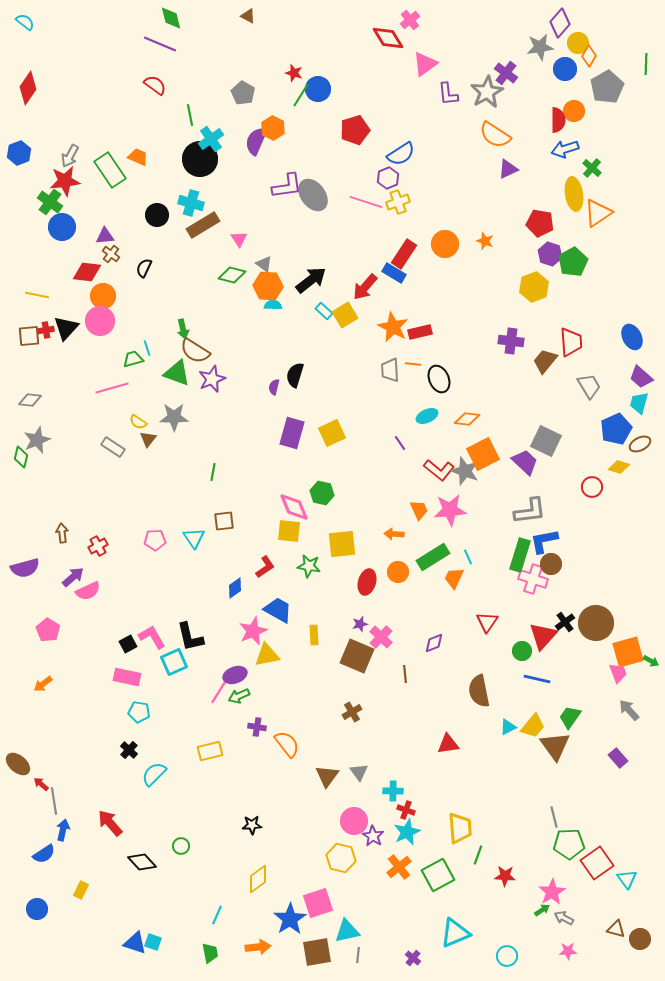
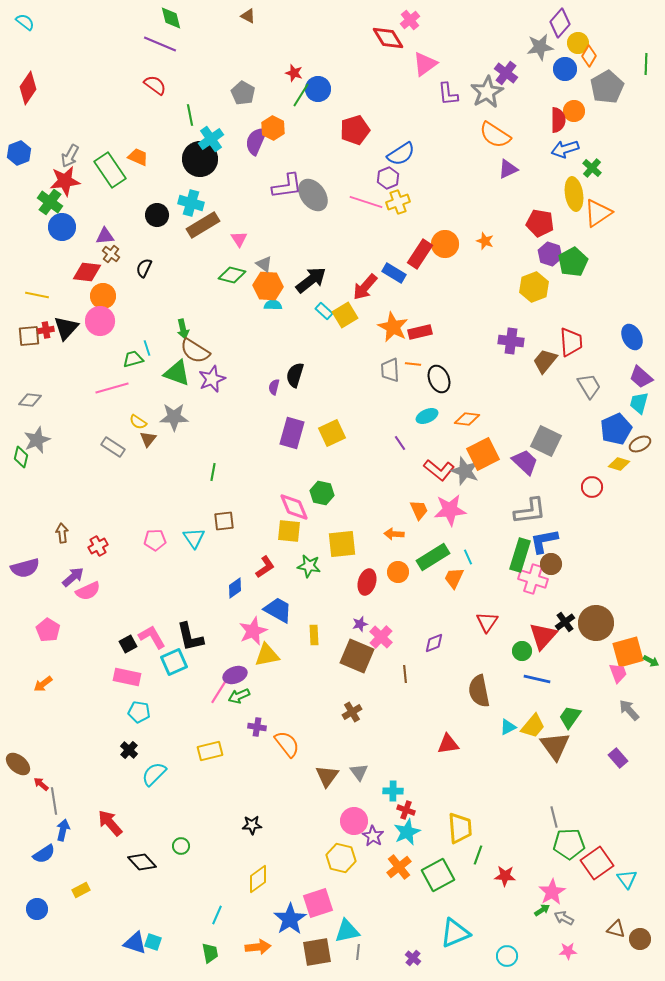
red rectangle at (404, 254): moved 16 px right
yellow diamond at (619, 467): moved 3 px up
yellow rectangle at (81, 890): rotated 36 degrees clockwise
gray line at (358, 955): moved 3 px up
